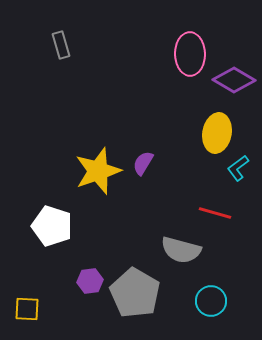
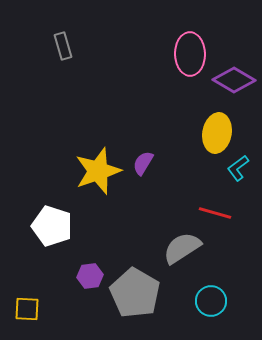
gray rectangle: moved 2 px right, 1 px down
gray semicircle: moved 1 px right, 2 px up; rotated 132 degrees clockwise
purple hexagon: moved 5 px up
